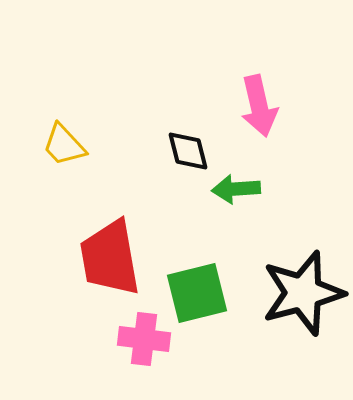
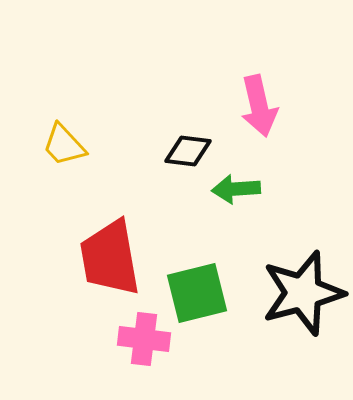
black diamond: rotated 69 degrees counterclockwise
